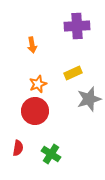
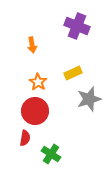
purple cross: rotated 25 degrees clockwise
orange star: moved 2 px up; rotated 18 degrees counterclockwise
red semicircle: moved 7 px right, 10 px up
